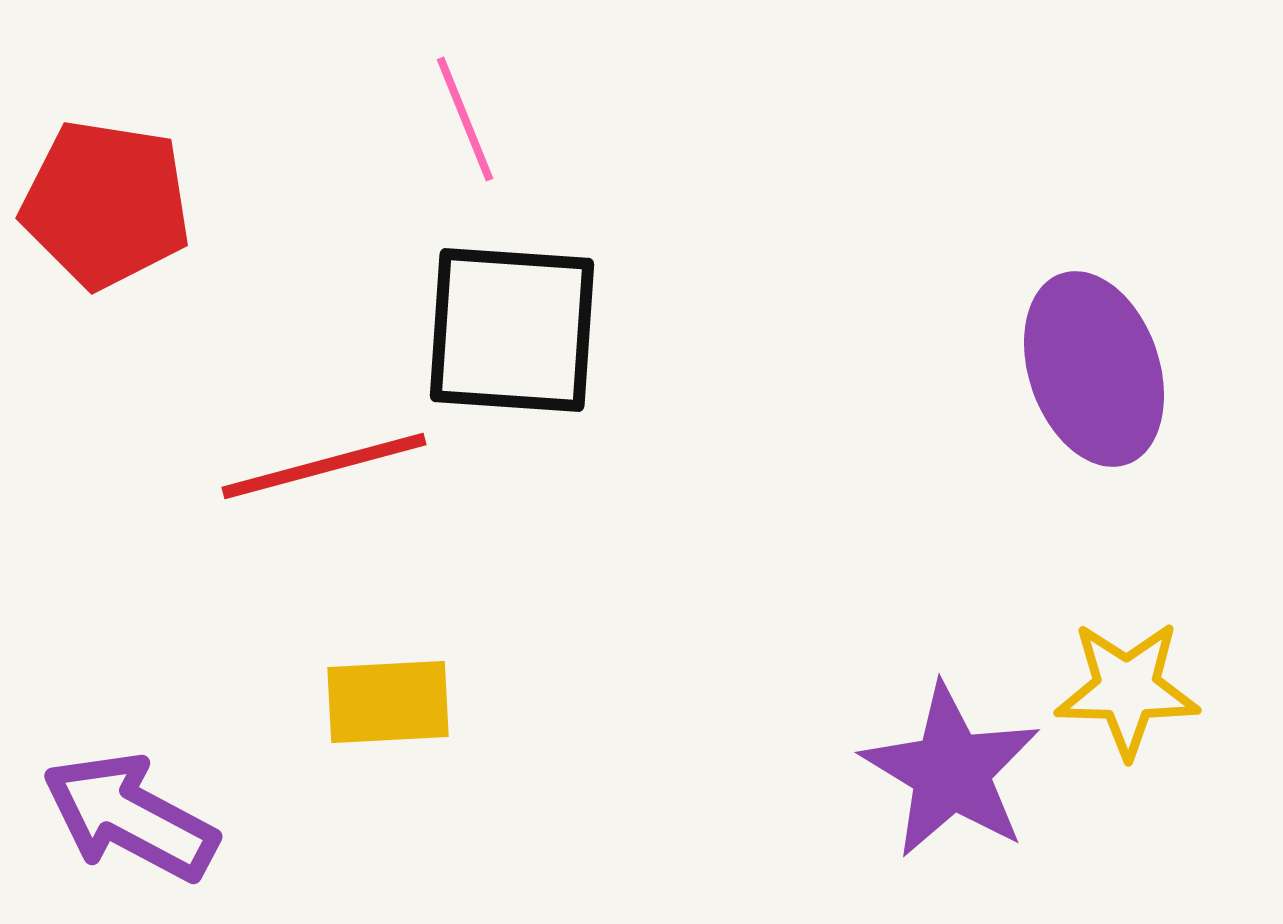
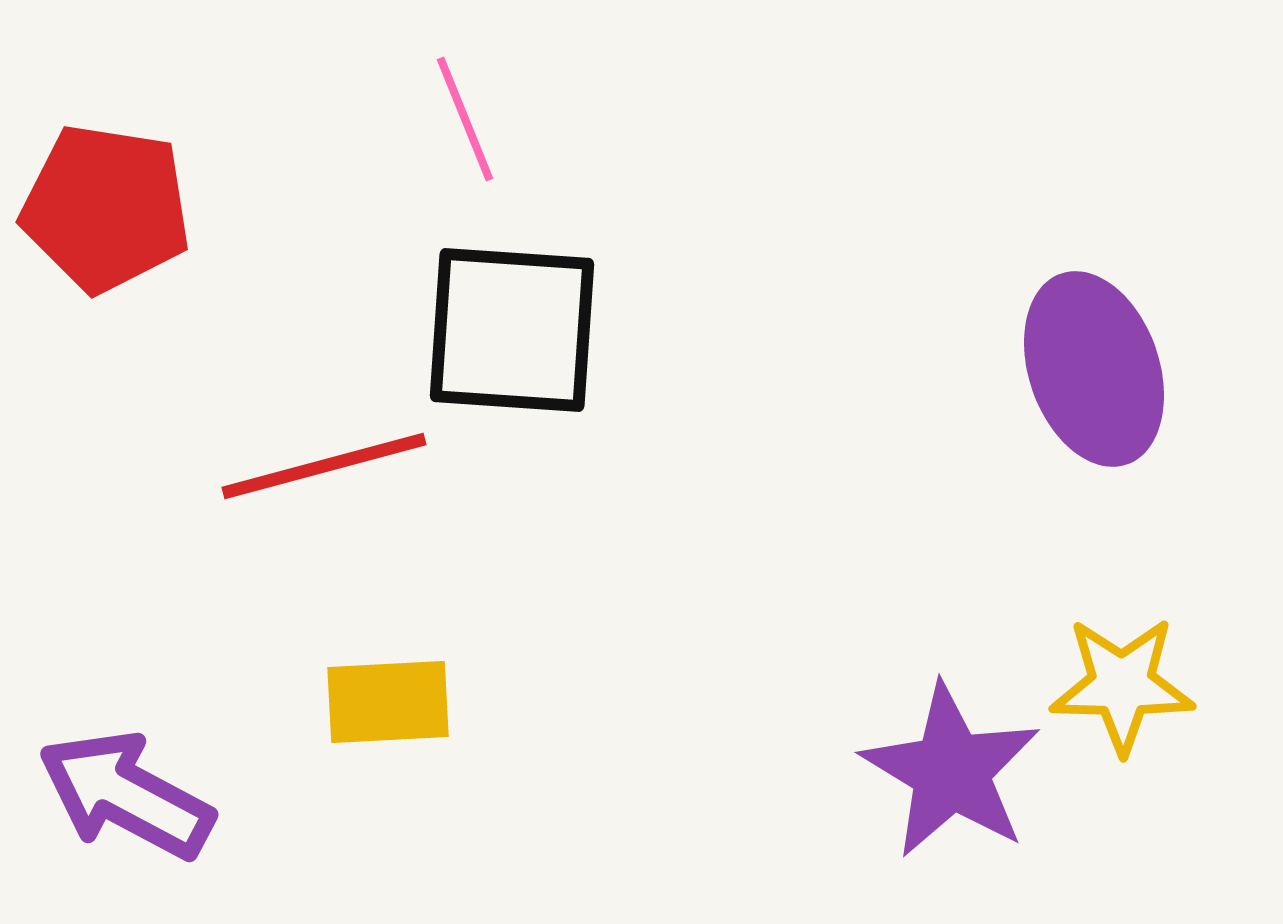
red pentagon: moved 4 px down
yellow star: moved 5 px left, 4 px up
purple arrow: moved 4 px left, 22 px up
